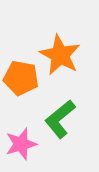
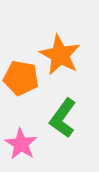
green L-shape: moved 3 px right, 1 px up; rotated 15 degrees counterclockwise
pink star: rotated 24 degrees counterclockwise
